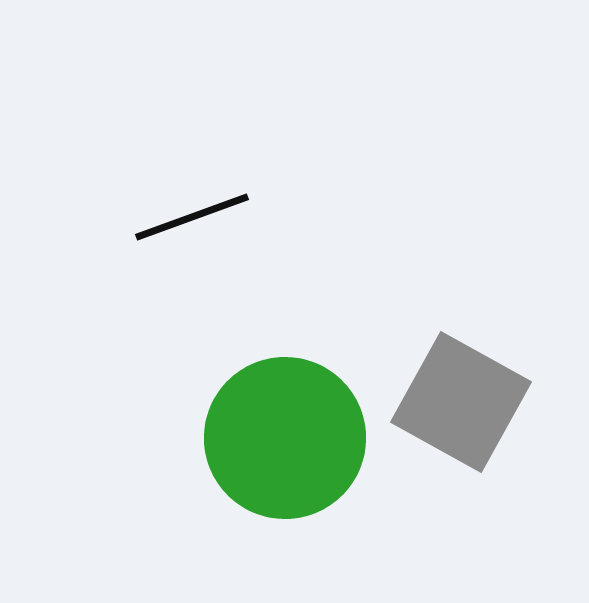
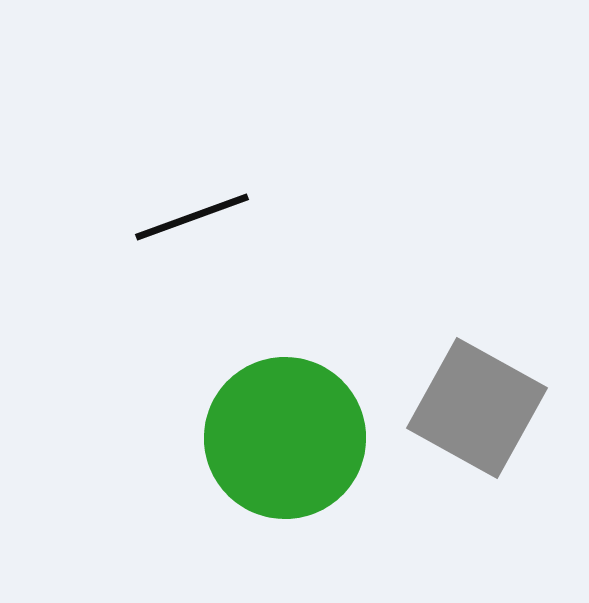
gray square: moved 16 px right, 6 px down
